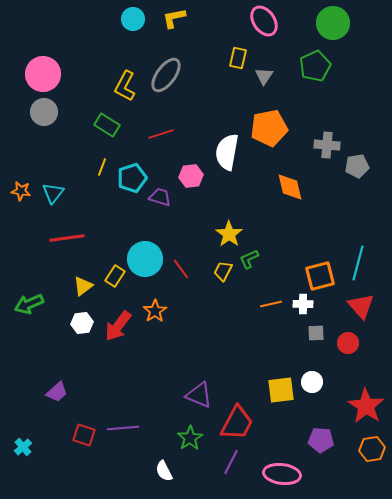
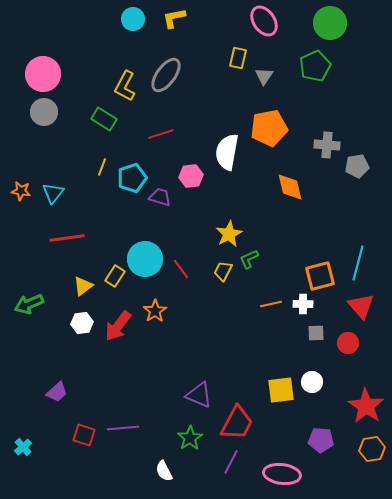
green circle at (333, 23): moved 3 px left
green rectangle at (107, 125): moved 3 px left, 6 px up
yellow star at (229, 234): rotated 8 degrees clockwise
